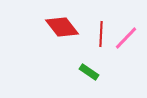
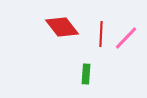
green rectangle: moved 3 px left, 2 px down; rotated 60 degrees clockwise
